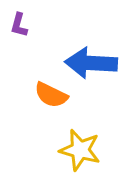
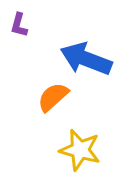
blue arrow: moved 5 px left, 4 px up; rotated 18 degrees clockwise
orange semicircle: moved 2 px right, 2 px down; rotated 112 degrees clockwise
